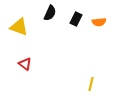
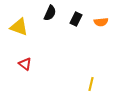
orange semicircle: moved 2 px right
